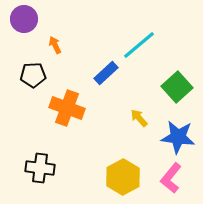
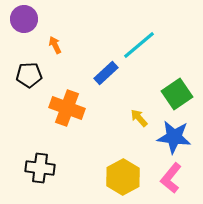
black pentagon: moved 4 px left
green square: moved 7 px down; rotated 8 degrees clockwise
blue star: moved 4 px left
